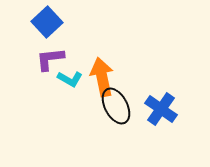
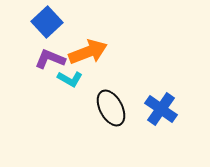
purple L-shape: rotated 28 degrees clockwise
orange arrow: moved 14 px left, 25 px up; rotated 81 degrees clockwise
black ellipse: moved 5 px left, 2 px down
